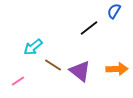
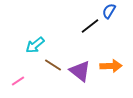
blue semicircle: moved 5 px left
black line: moved 1 px right, 2 px up
cyan arrow: moved 2 px right, 2 px up
orange arrow: moved 6 px left, 3 px up
